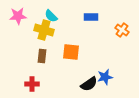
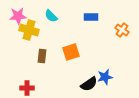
yellow cross: moved 15 px left
orange square: rotated 24 degrees counterclockwise
red cross: moved 5 px left, 4 px down
